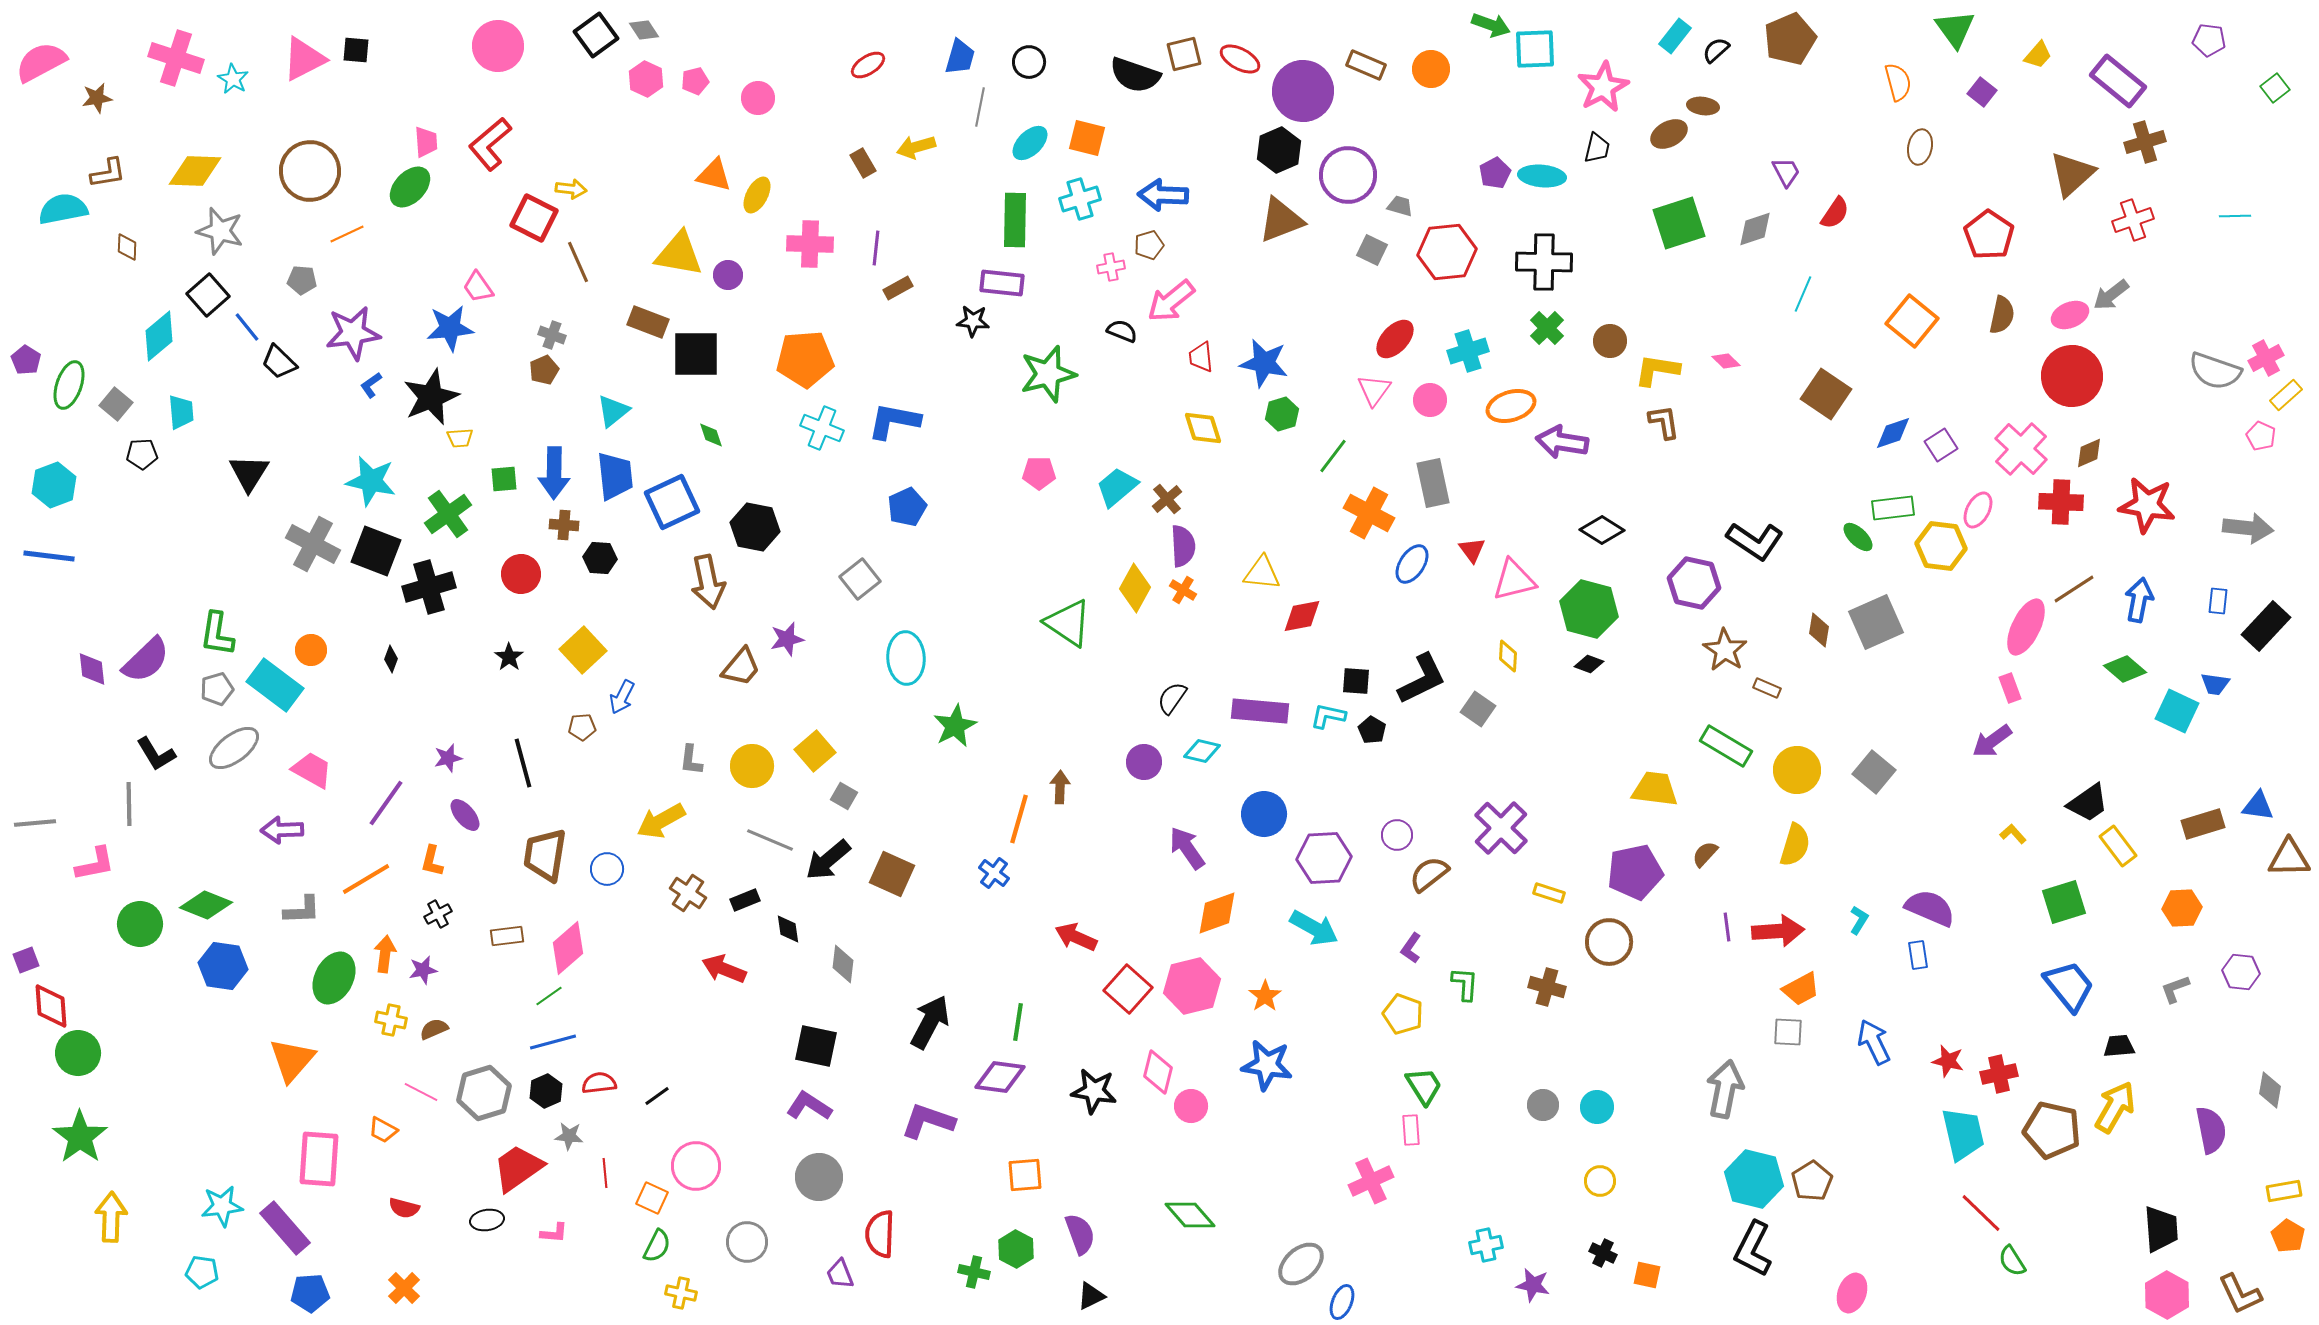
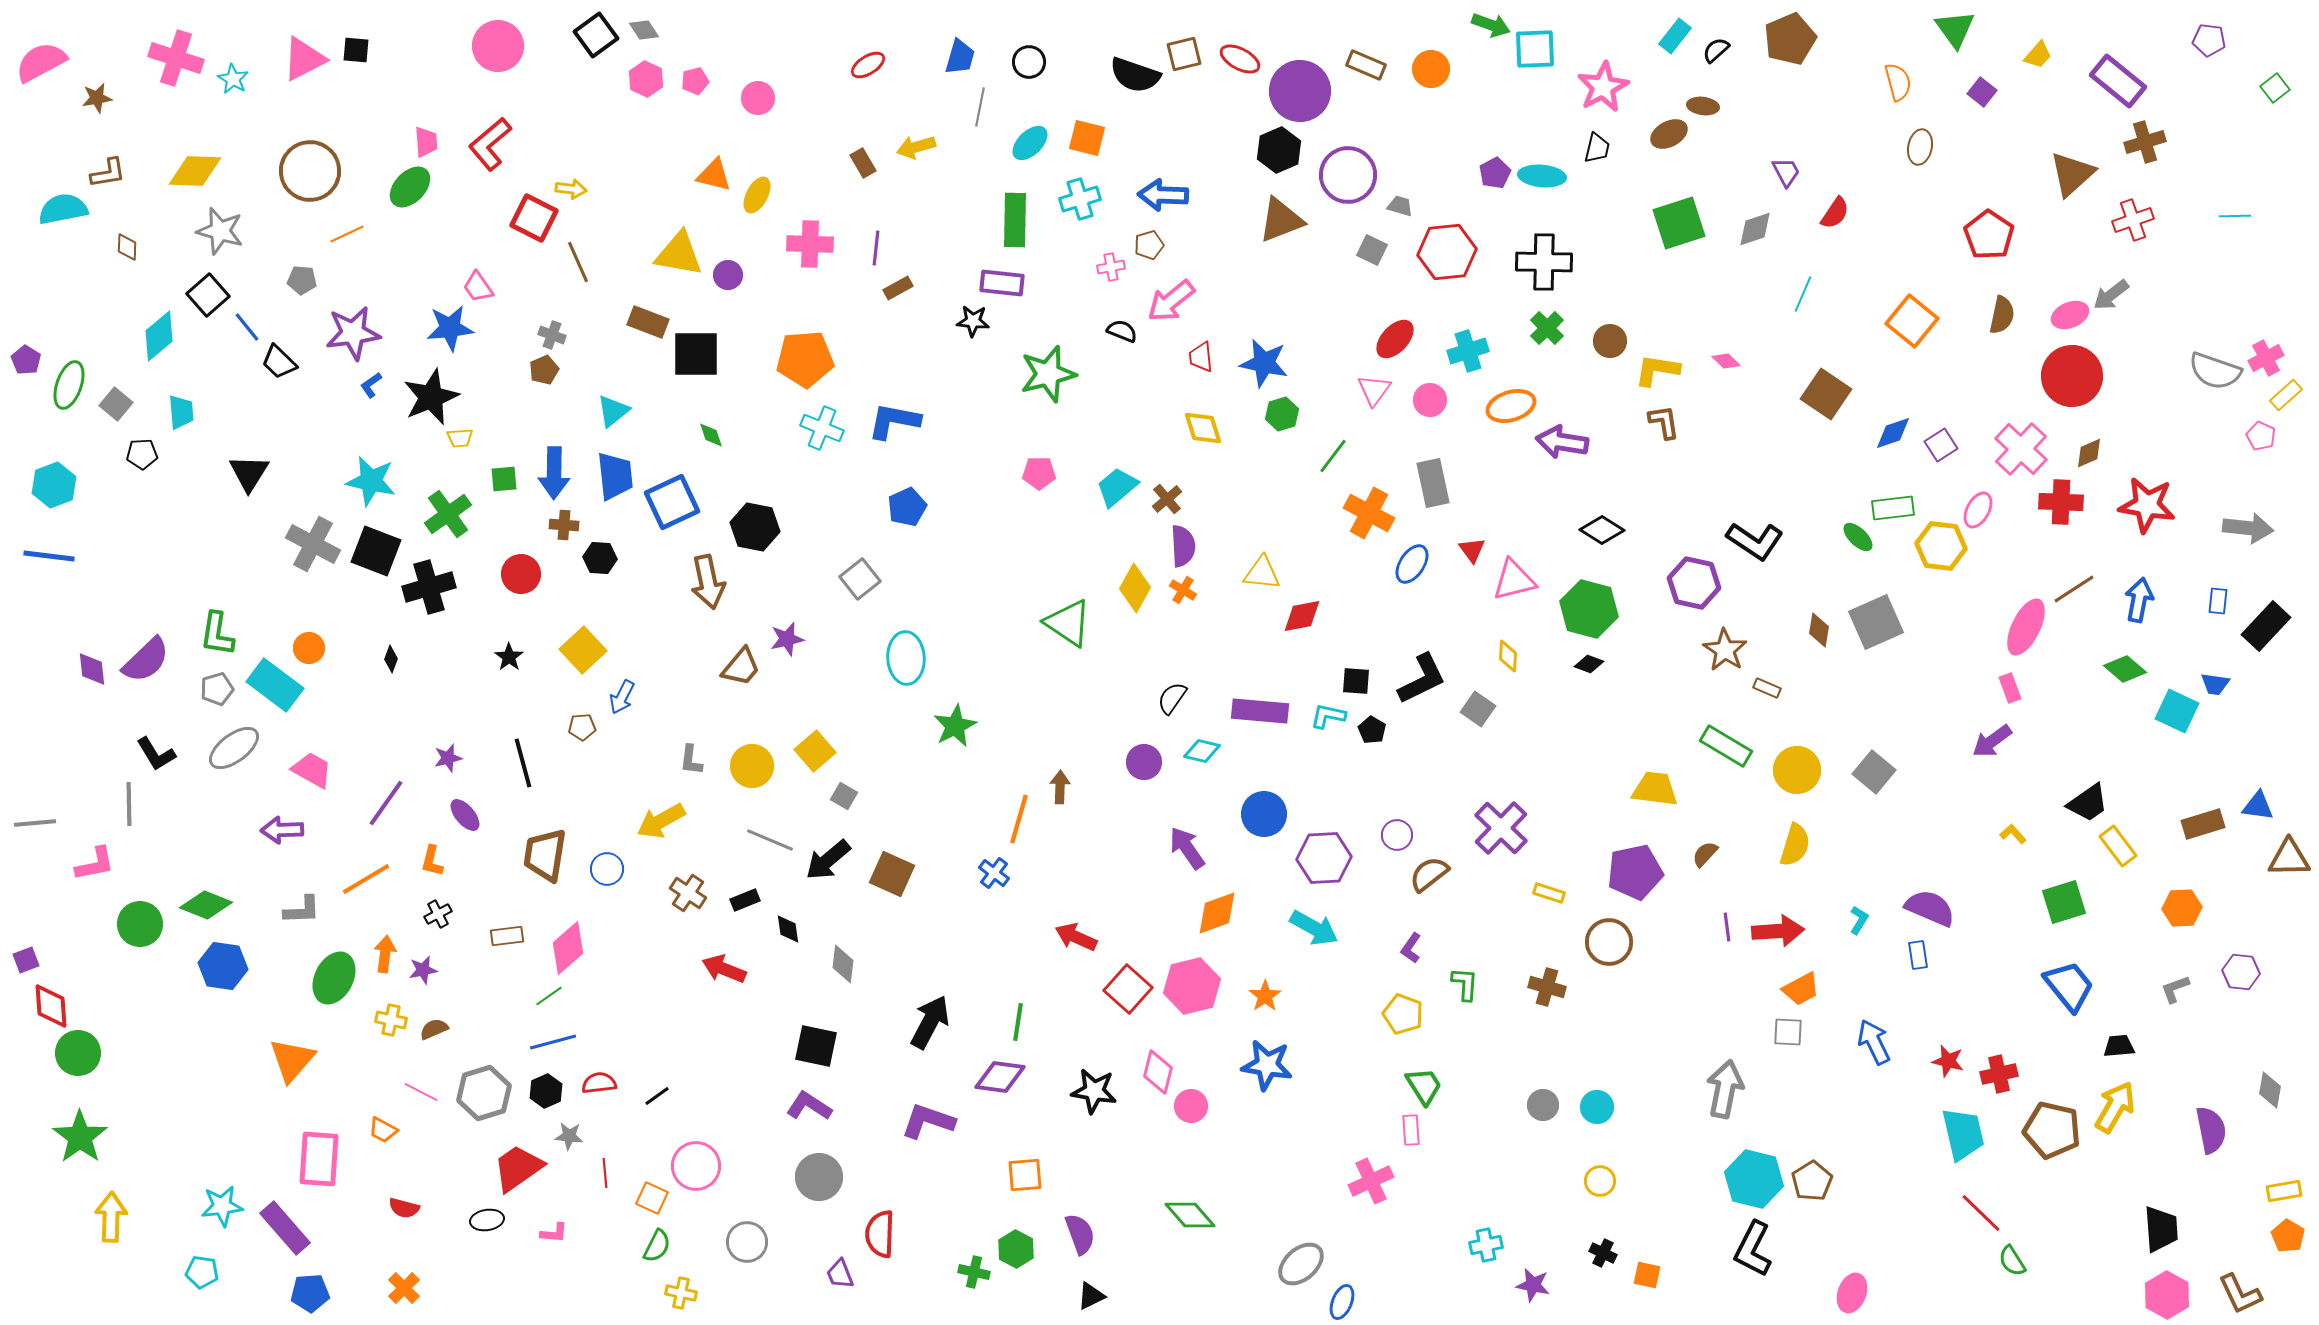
purple circle at (1303, 91): moved 3 px left
orange circle at (311, 650): moved 2 px left, 2 px up
